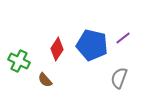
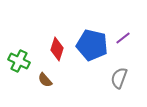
red diamond: rotated 15 degrees counterclockwise
